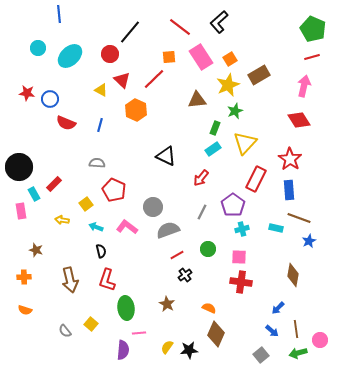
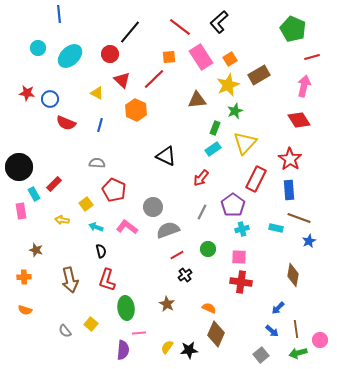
green pentagon at (313, 29): moved 20 px left
yellow triangle at (101, 90): moved 4 px left, 3 px down
